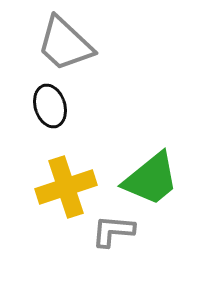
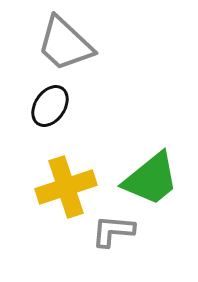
black ellipse: rotated 51 degrees clockwise
